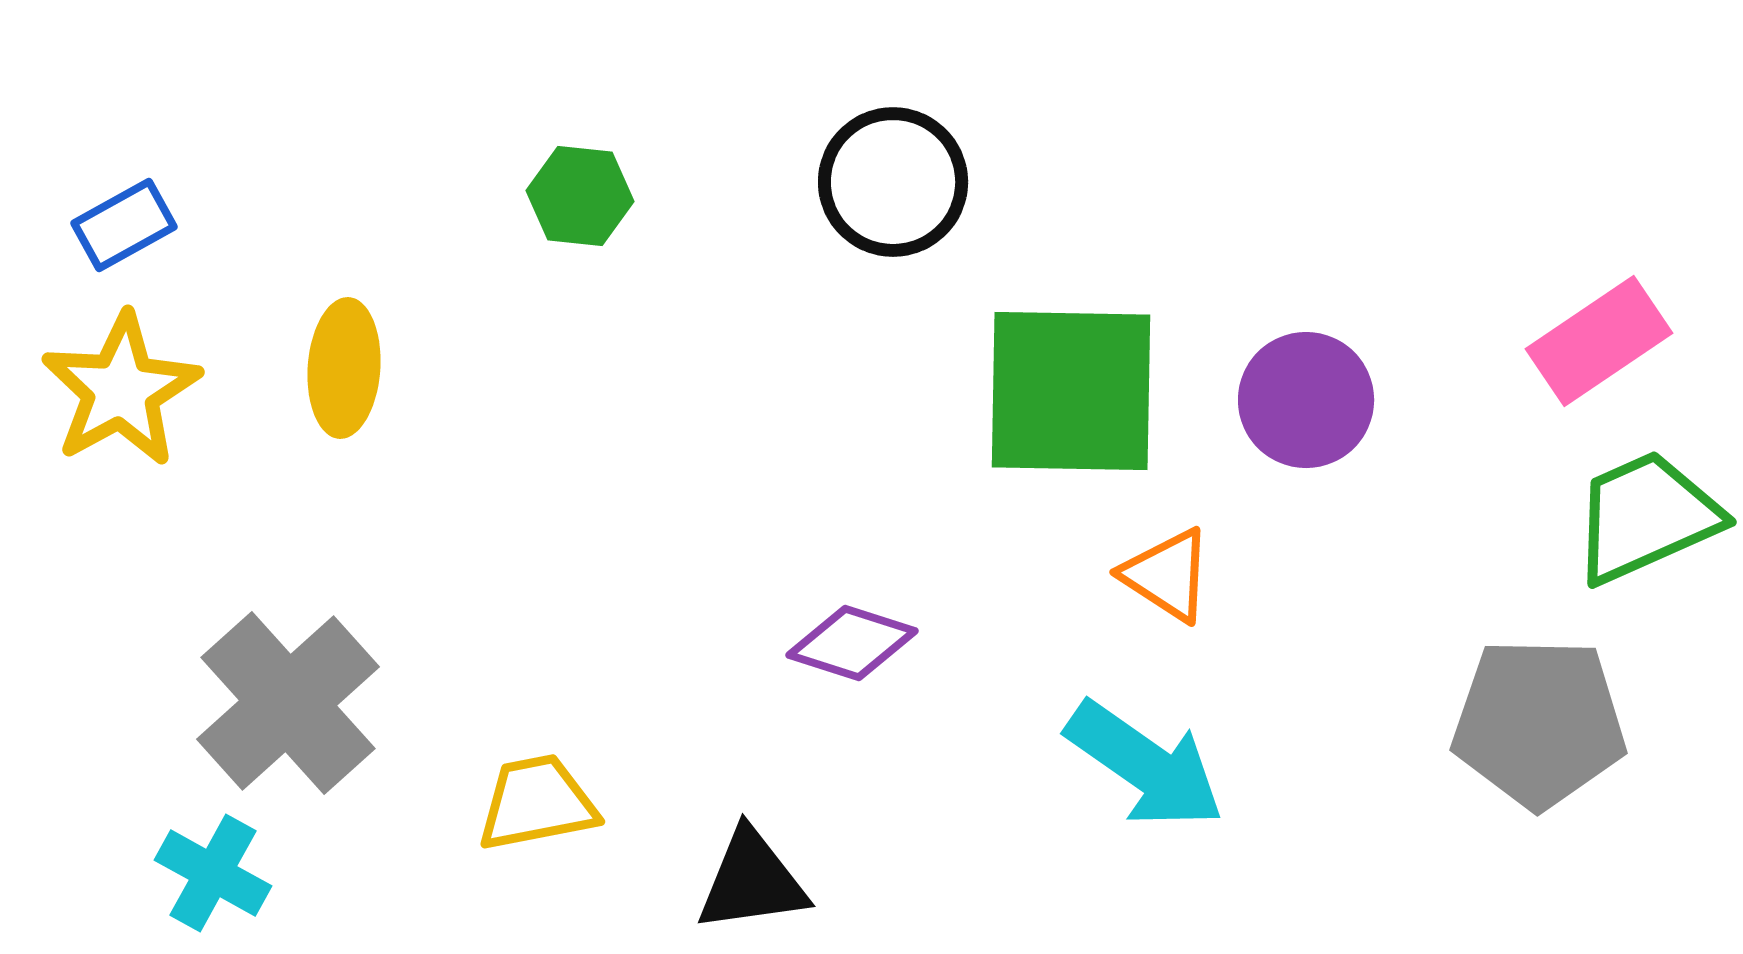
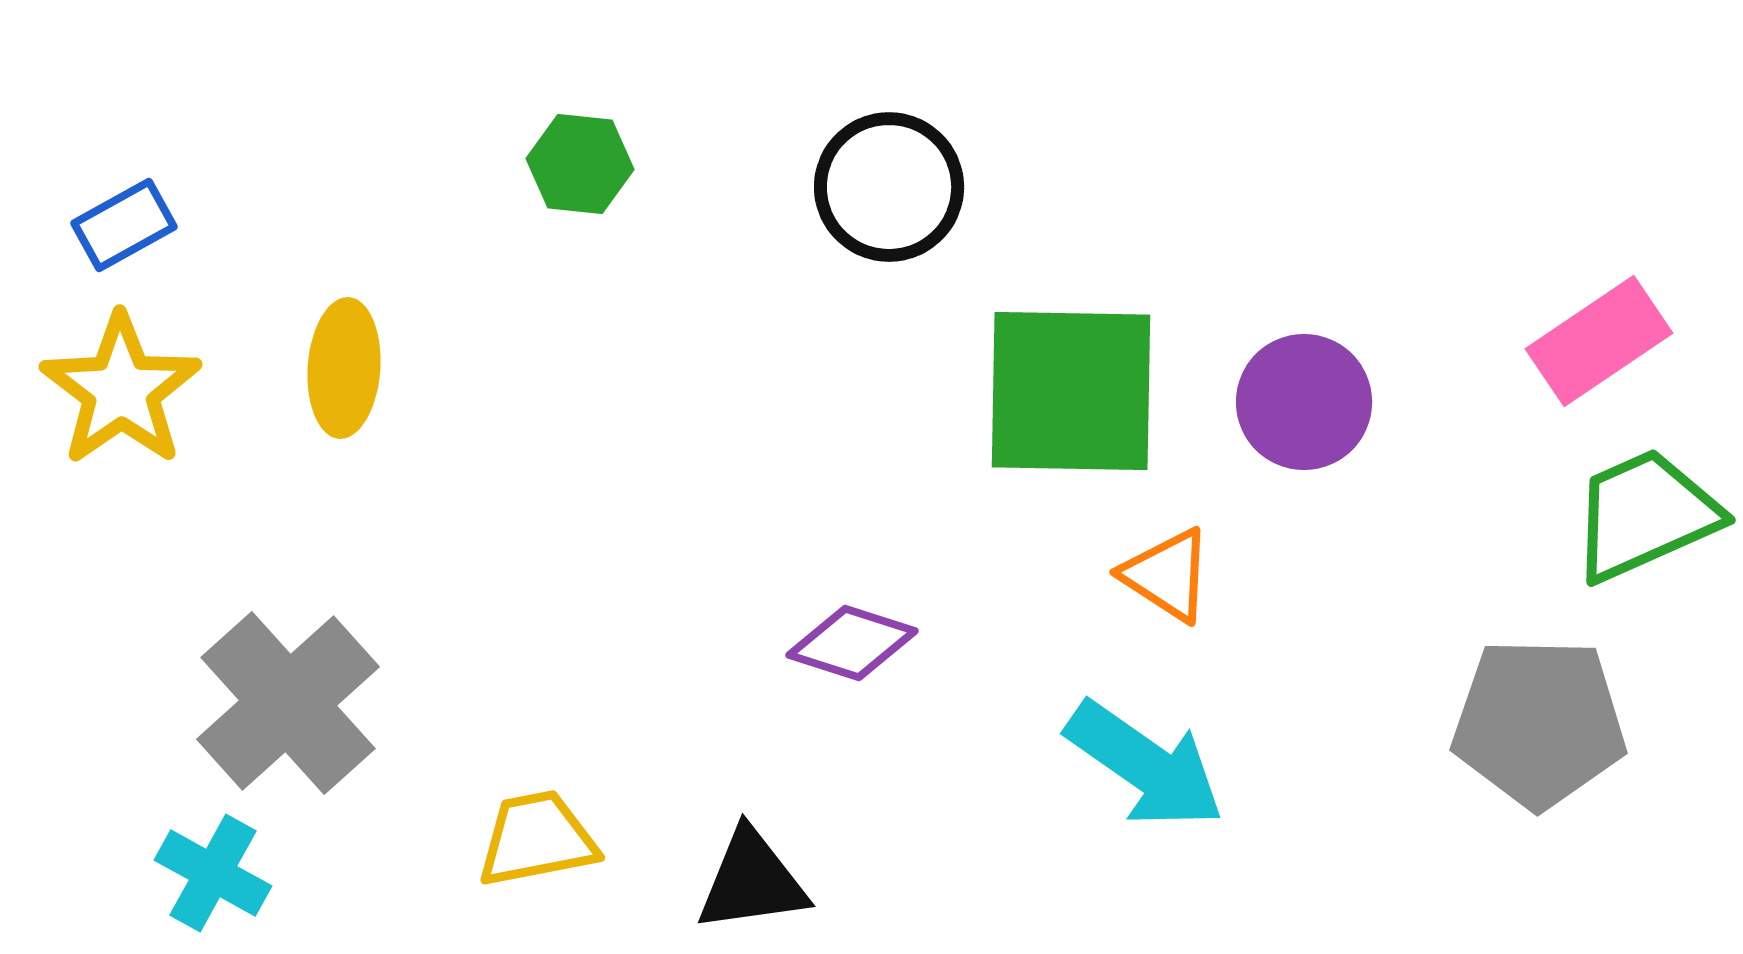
black circle: moved 4 px left, 5 px down
green hexagon: moved 32 px up
yellow star: rotated 6 degrees counterclockwise
purple circle: moved 2 px left, 2 px down
green trapezoid: moved 1 px left, 2 px up
yellow trapezoid: moved 36 px down
